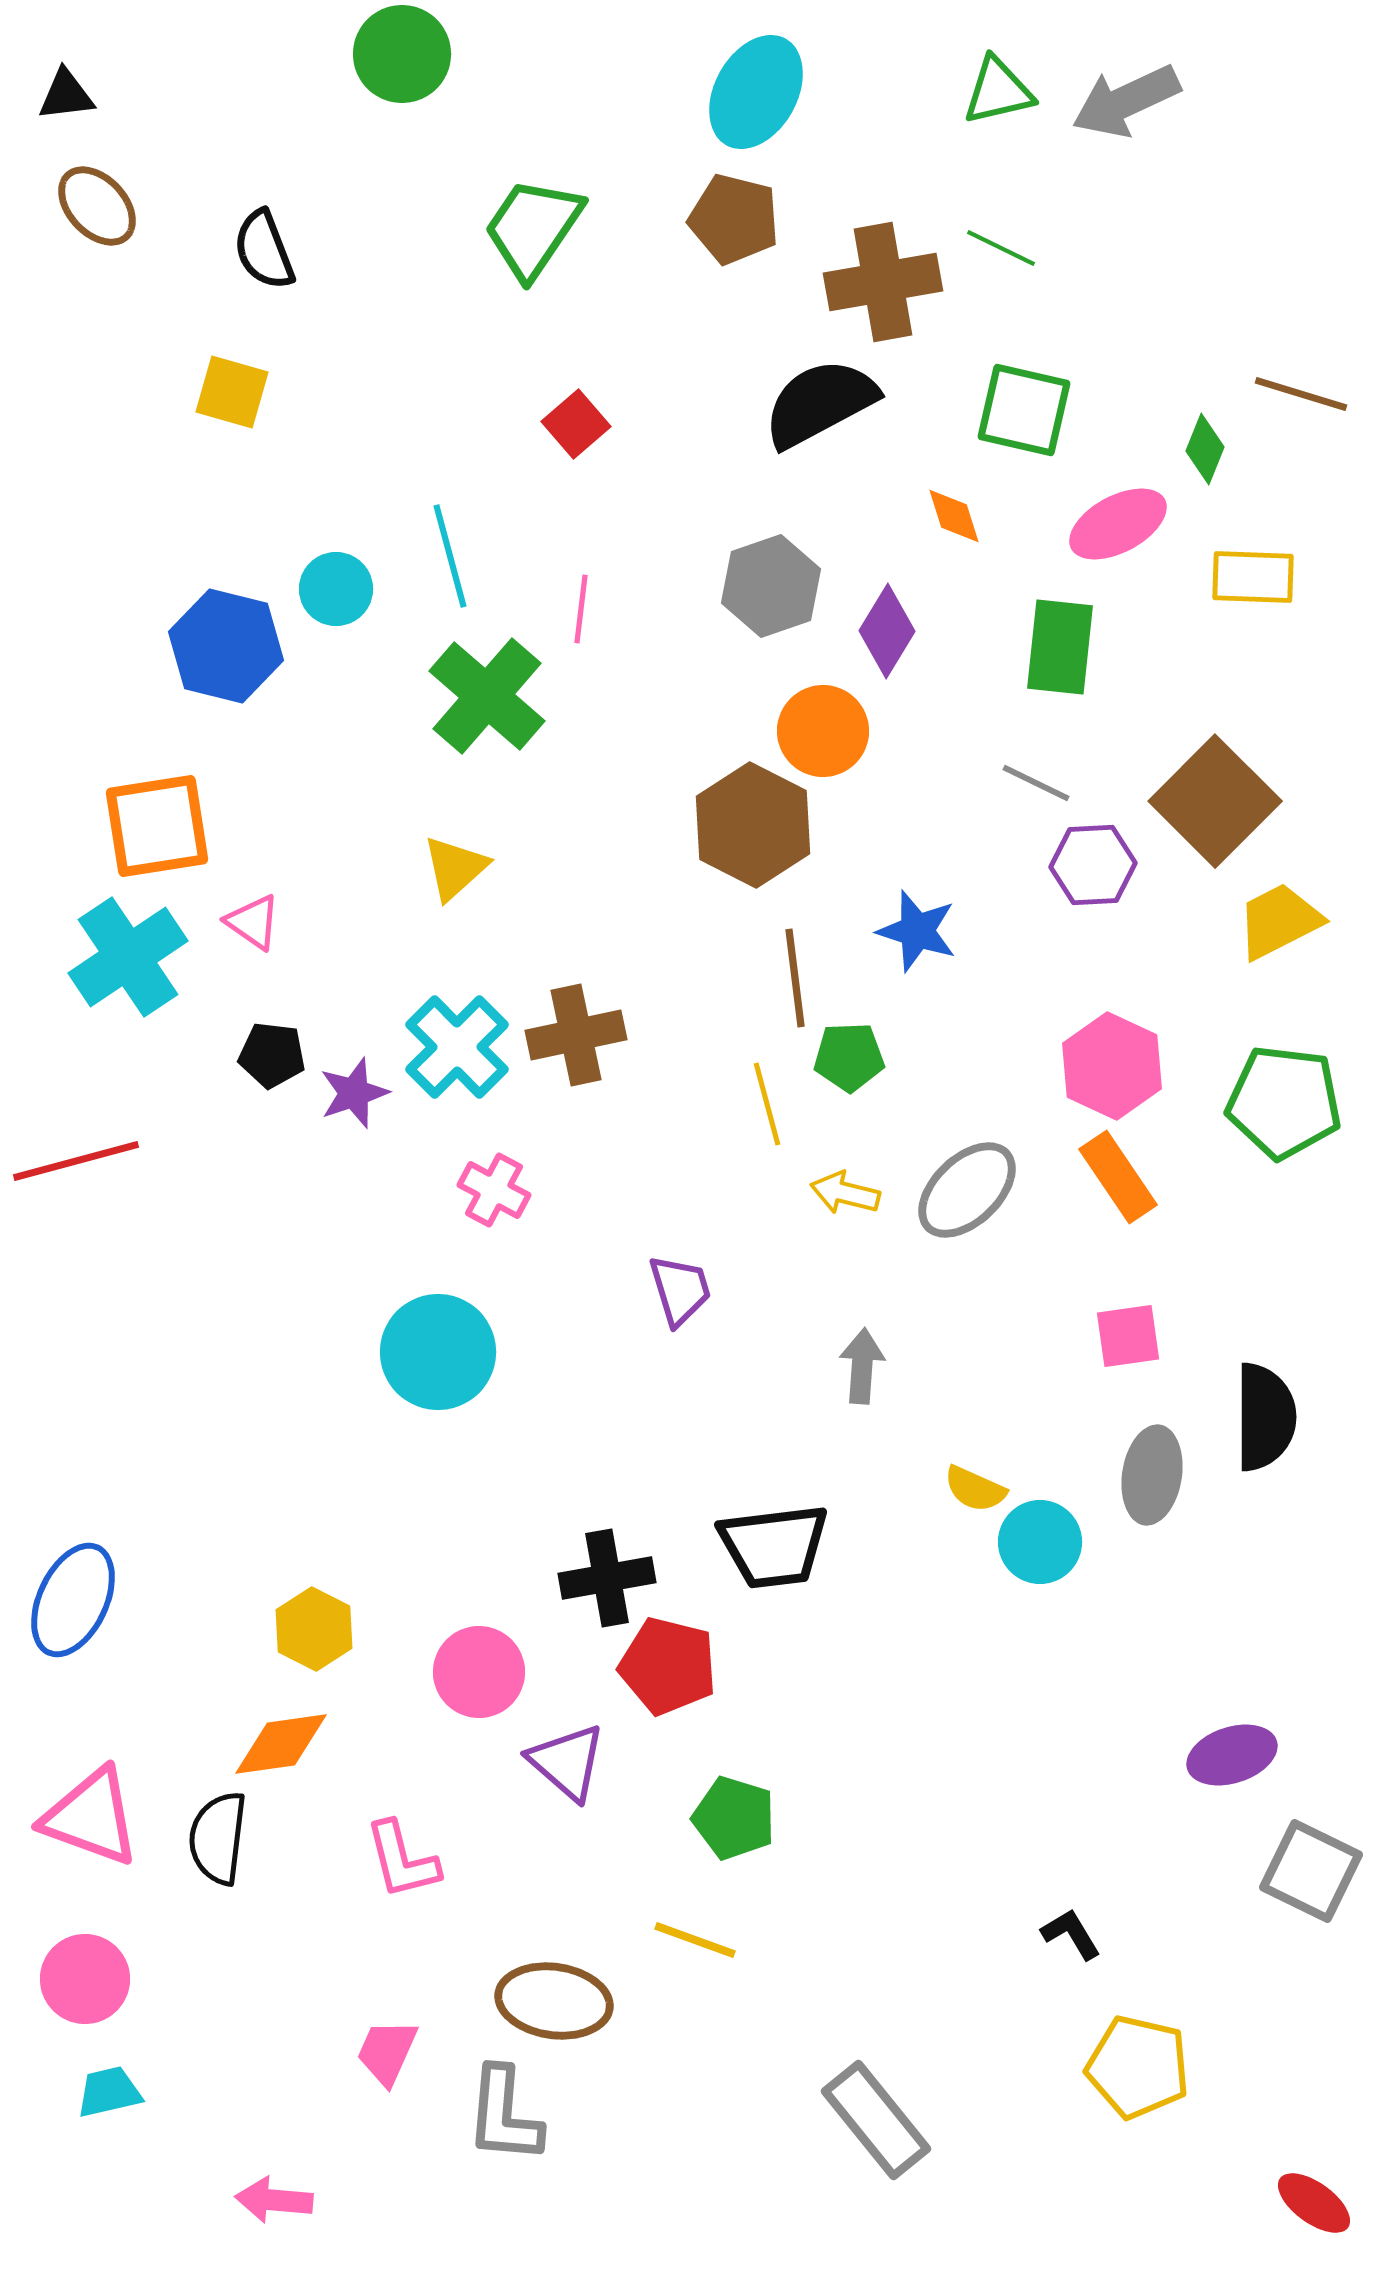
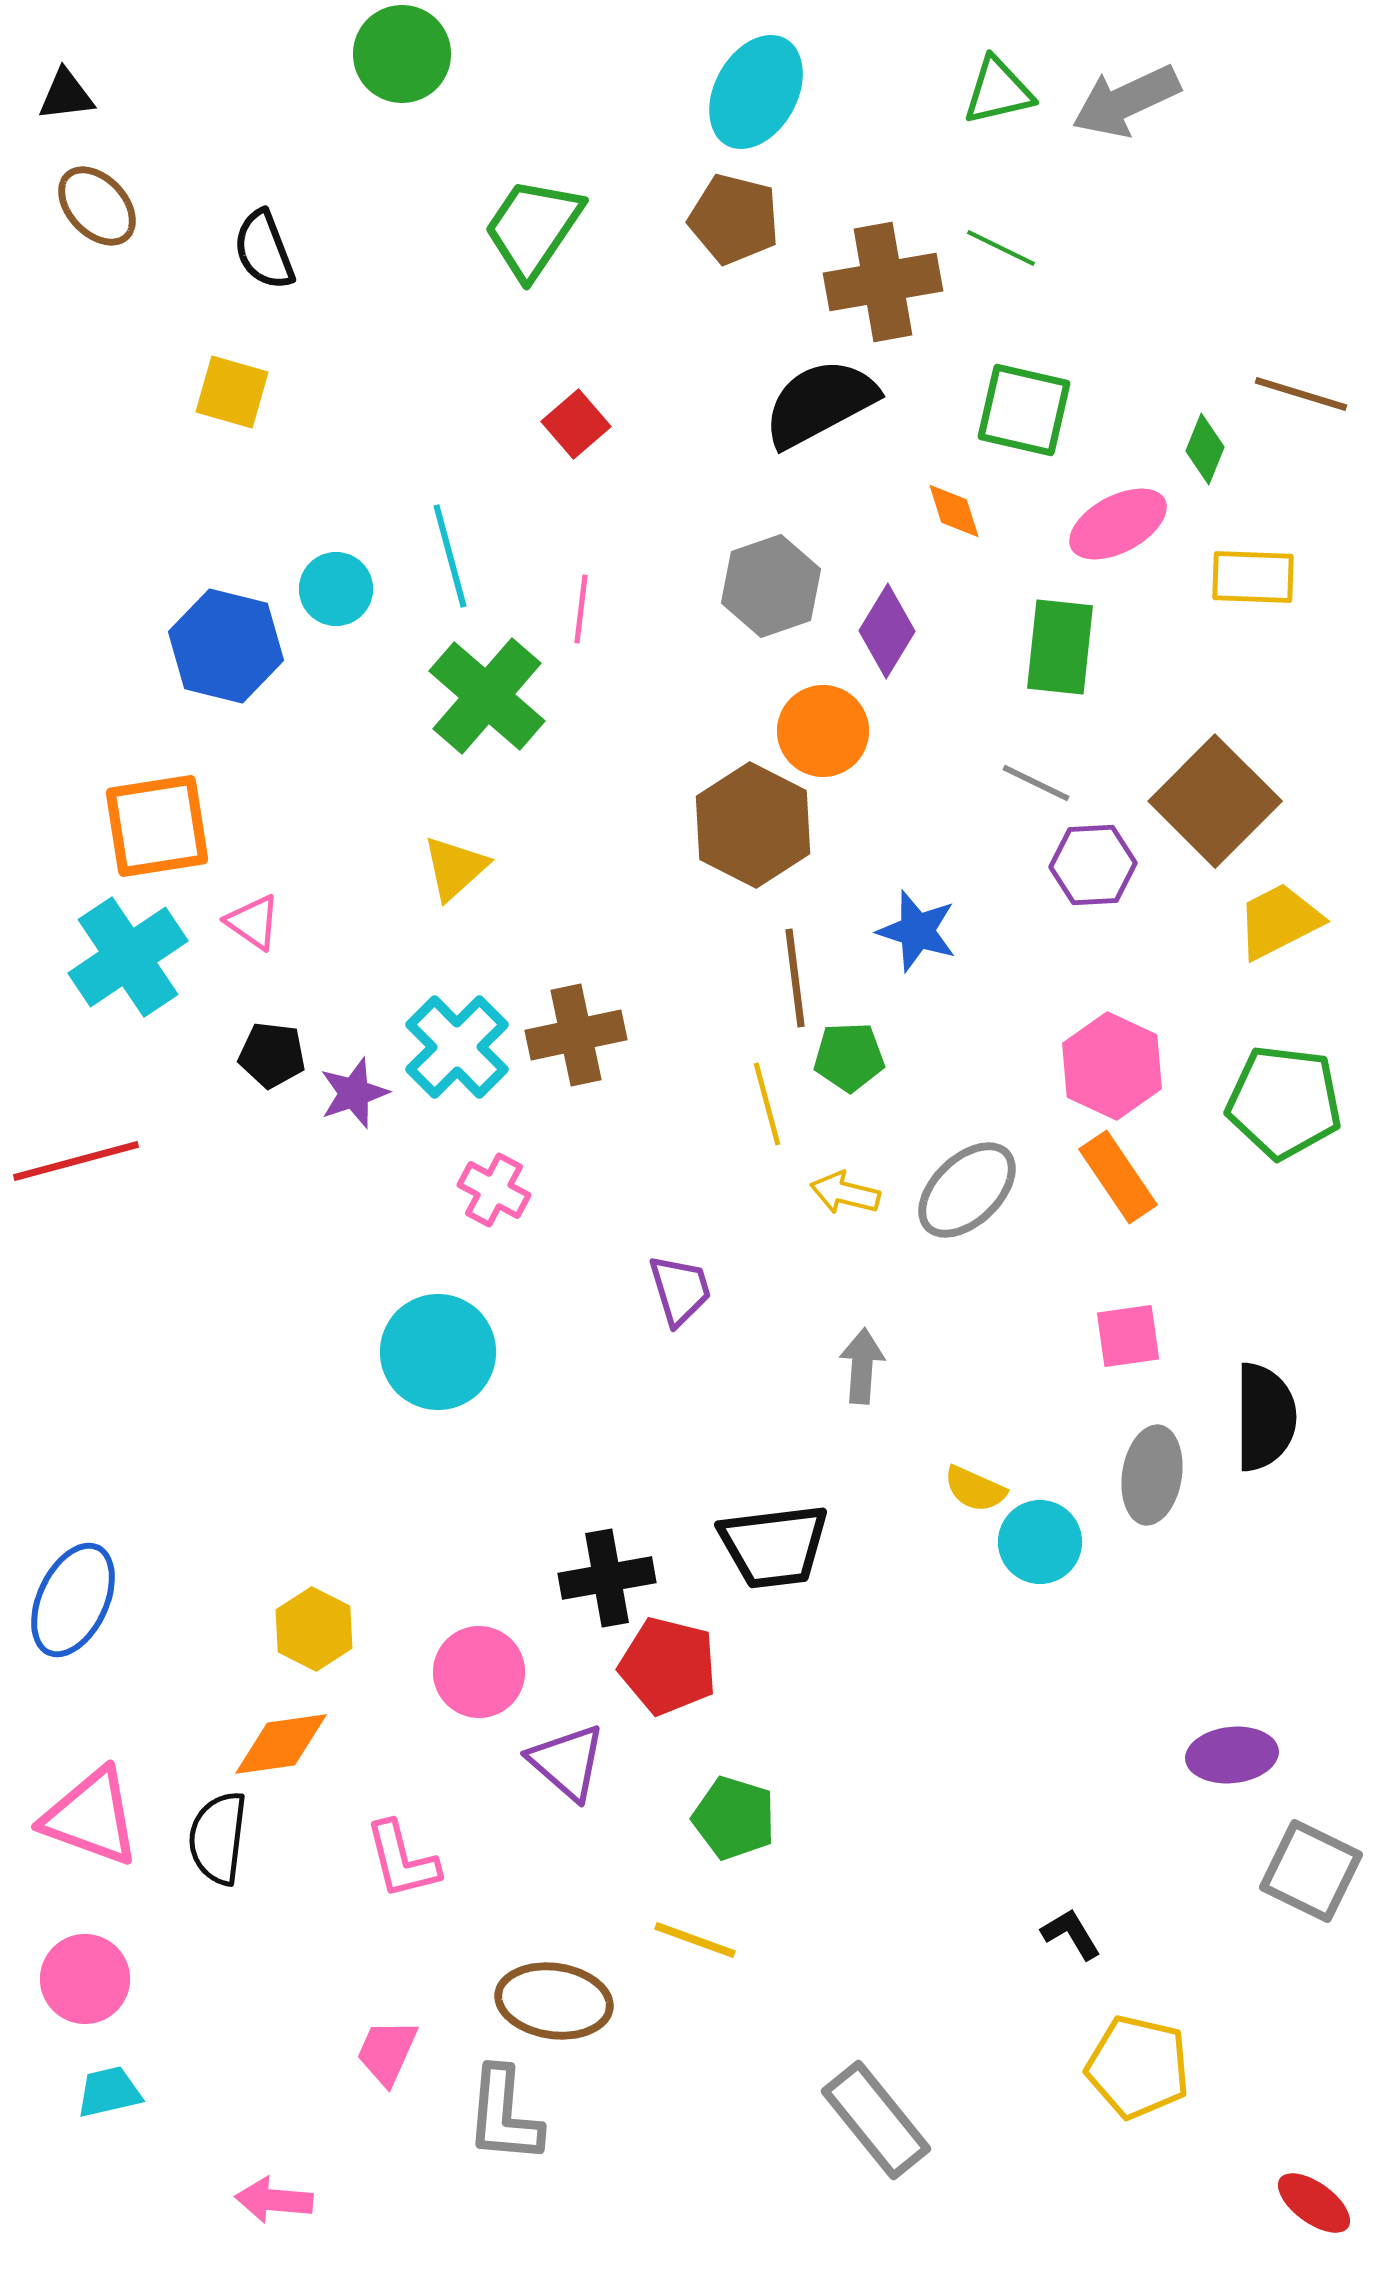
orange diamond at (954, 516): moved 5 px up
purple ellipse at (1232, 1755): rotated 12 degrees clockwise
